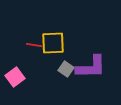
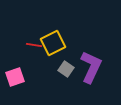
yellow square: rotated 25 degrees counterclockwise
purple L-shape: rotated 64 degrees counterclockwise
pink square: rotated 18 degrees clockwise
